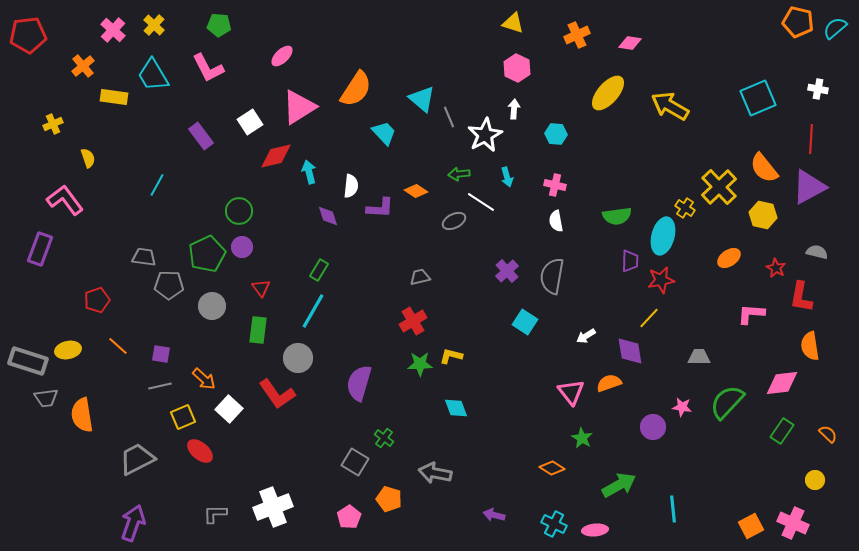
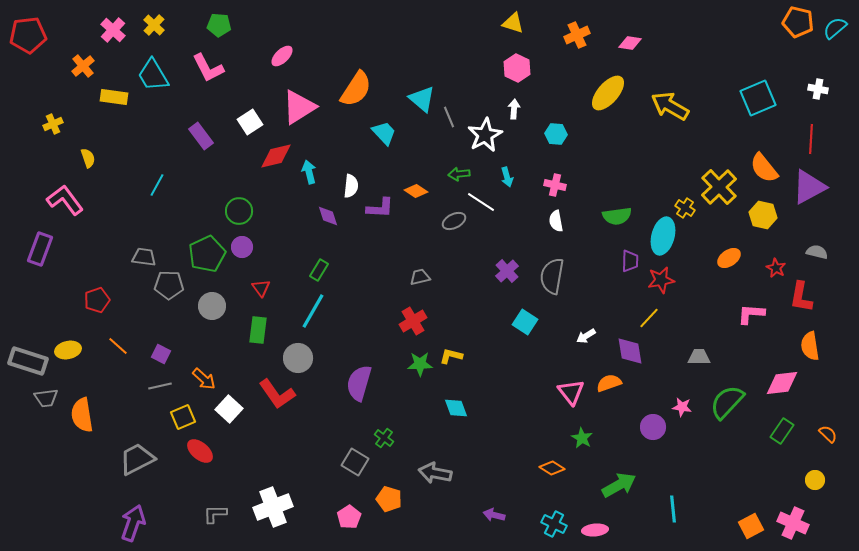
purple square at (161, 354): rotated 18 degrees clockwise
